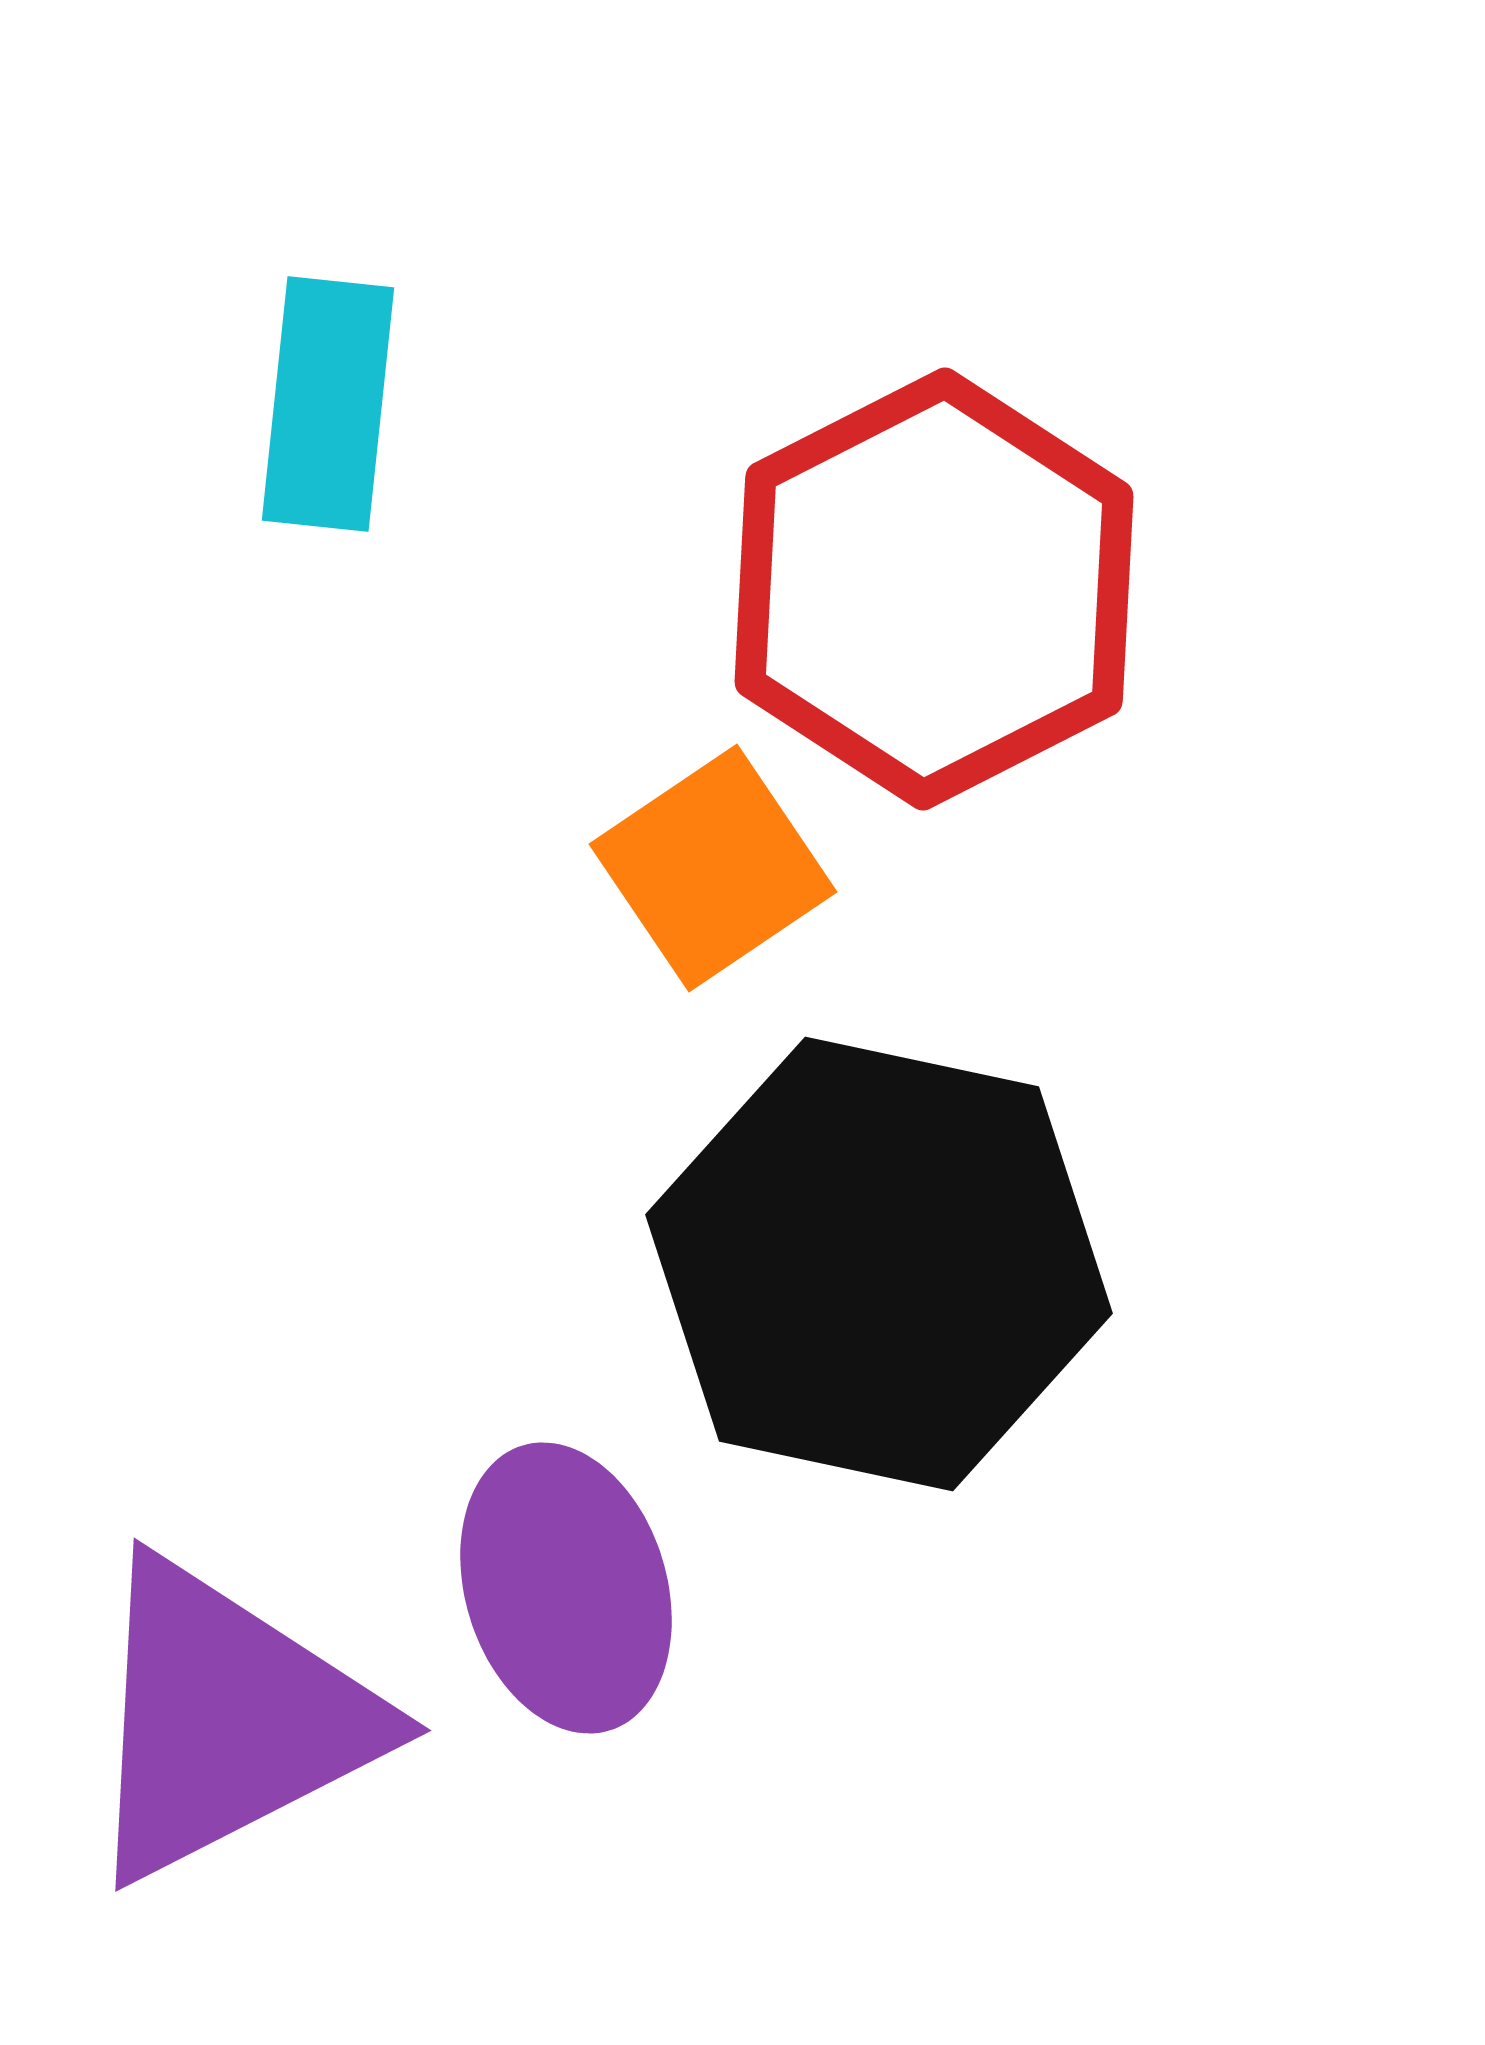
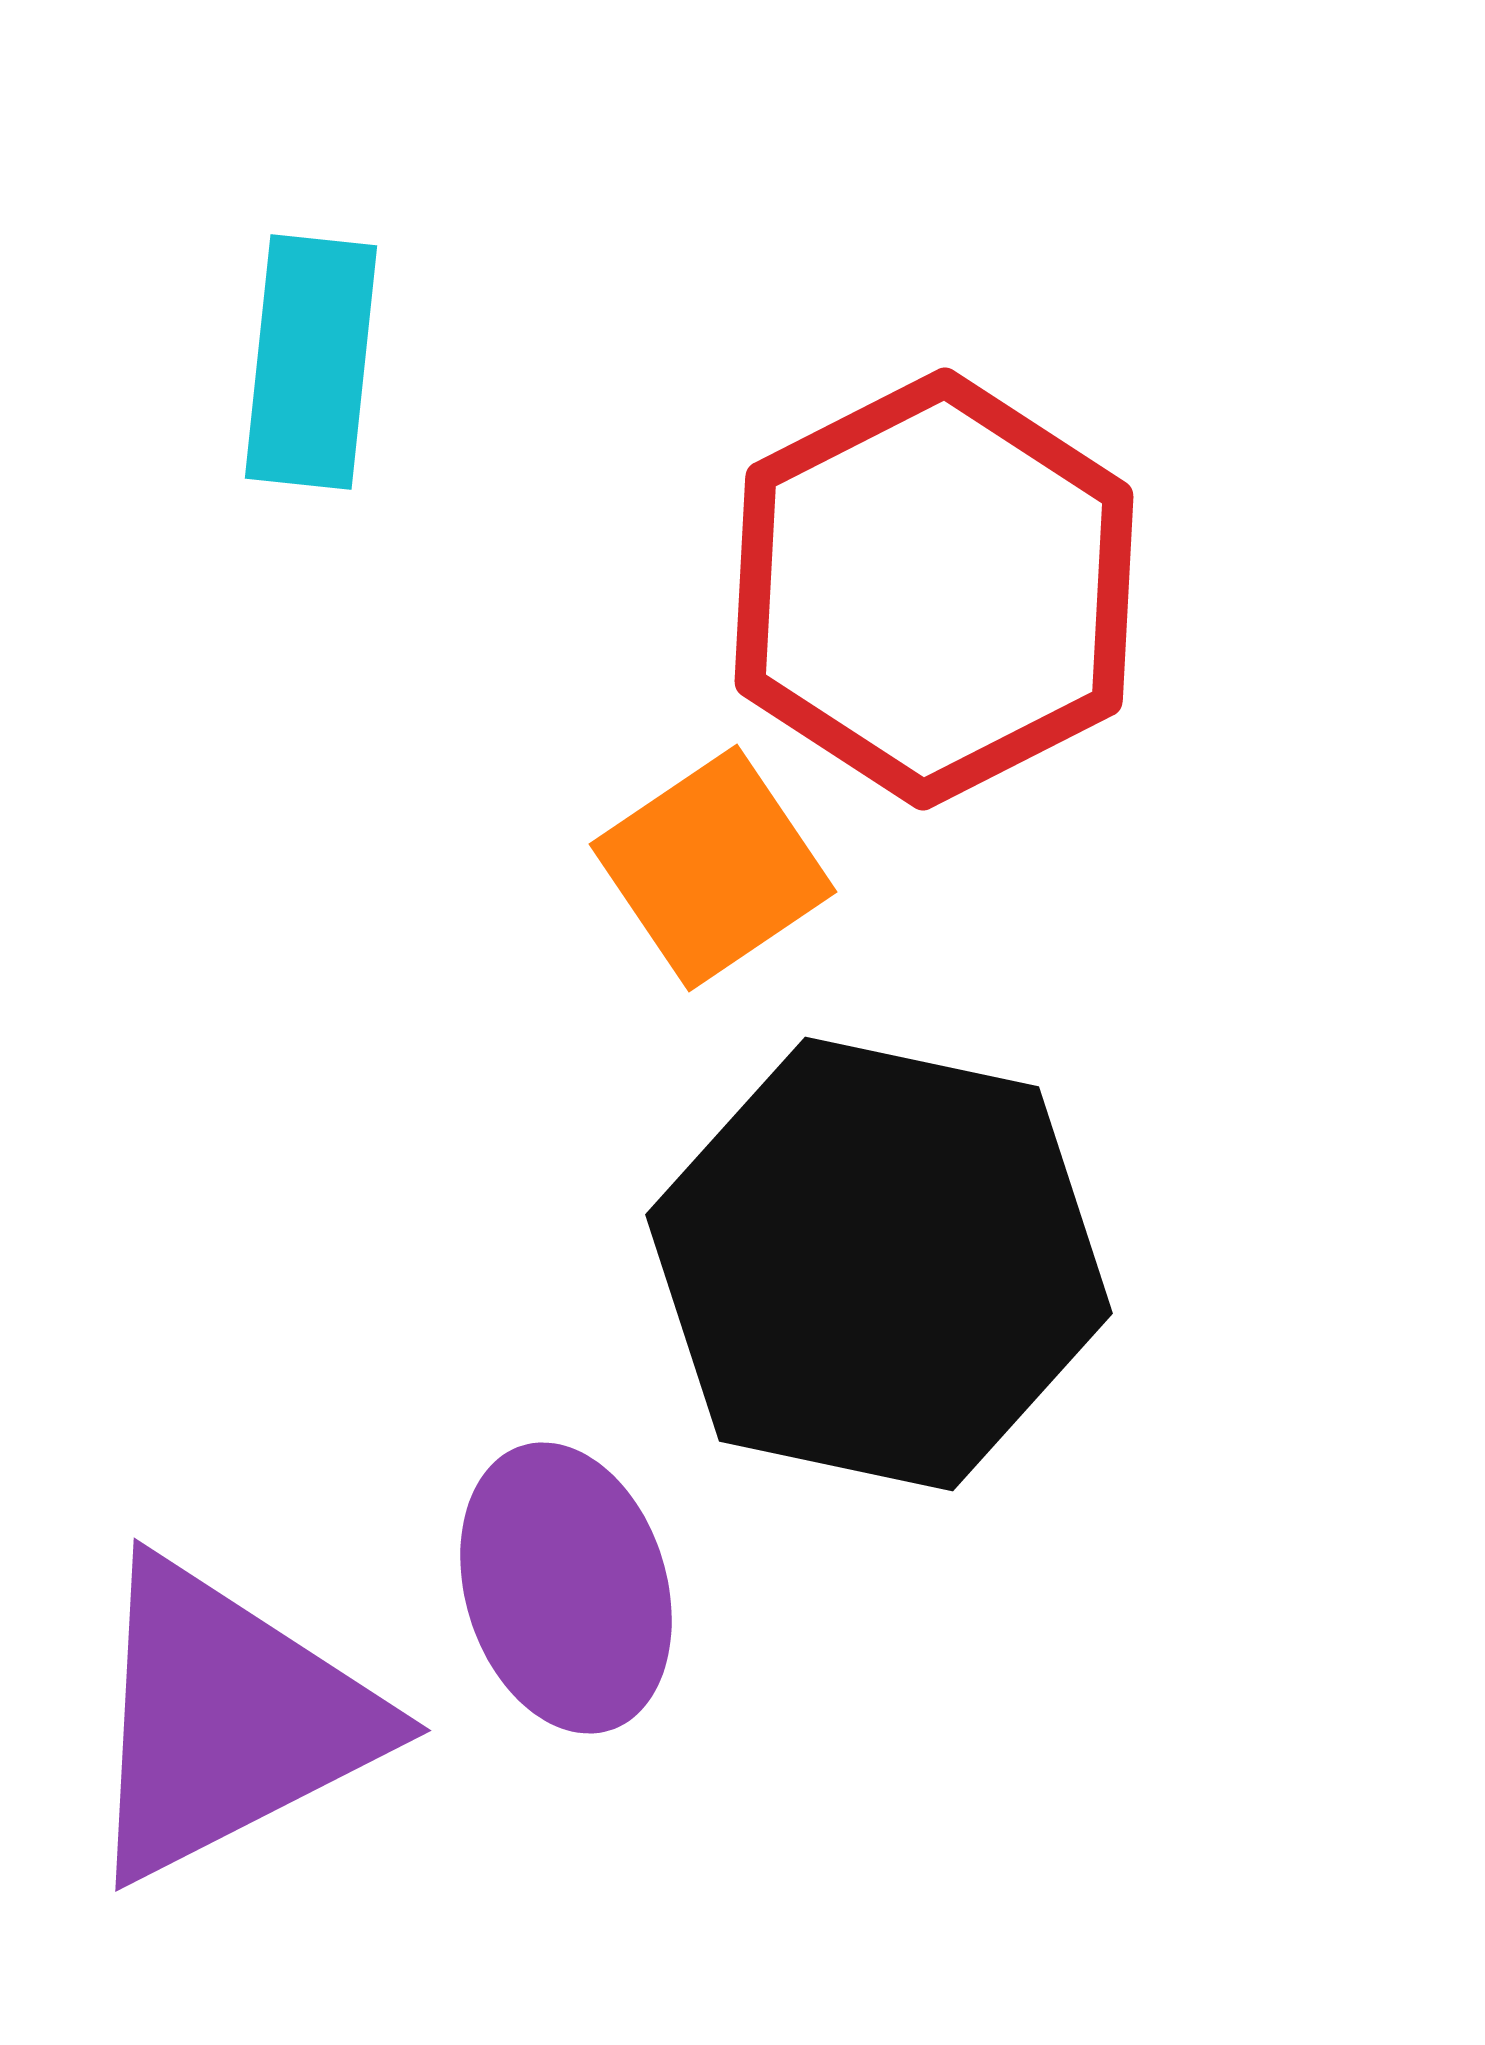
cyan rectangle: moved 17 px left, 42 px up
